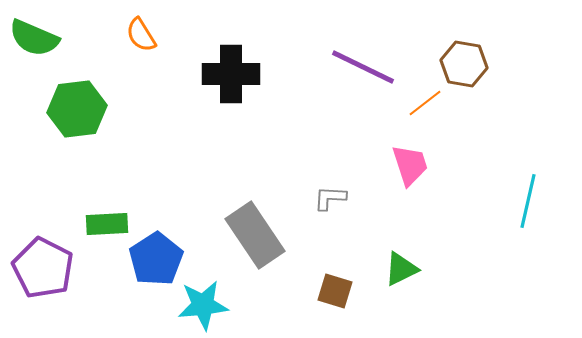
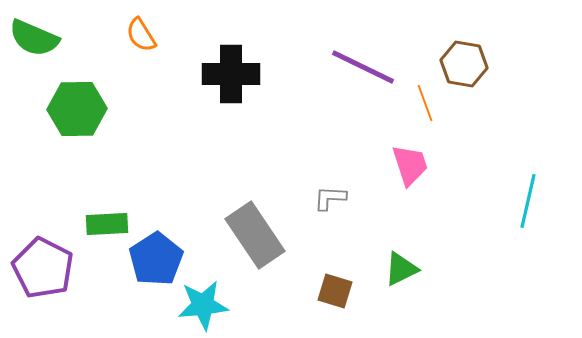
orange line: rotated 72 degrees counterclockwise
green hexagon: rotated 6 degrees clockwise
